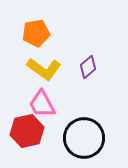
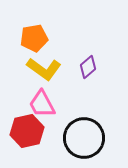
orange pentagon: moved 2 px left, 5 px down
